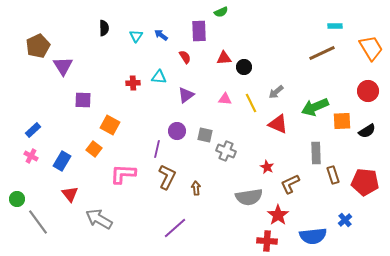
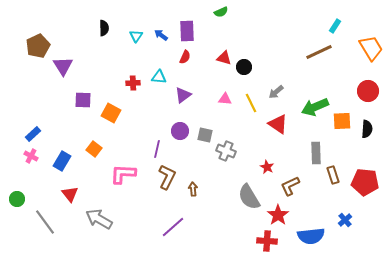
cyan rectangle at (335, 26): rotated 56 degrees counterclockwise
purple rectangle at (199, 31): moved 12 px left
brown line at (322, 53): moved 3 px left, 1 px up
red semicircle at (185, 57): rotated 56 degrees clockwise
red triangle at (224, 58): rotated 21 degrees clockwise
purple triangle at (186, 95): moved 3 px left
red triangle at (278, 124): rotated 10 degrees clockwise
orange square at (110, 125): moved 1 px right, 12 px up
blue rectangle at (33, 130): moved 4 px down
purple circle at (177, 131): moved 3 px right
black semicircle at (367, 131): moved 2 px up; rotated 54 degrees counterclockwise
brown L-shape at (290, 184): moved 2 px down
brown arrow at (196, 188): moved 3 px left, 1 px down
gray semicircle at (249, 197): rotated 68 degrees clockwise
gray line at (38, 222): moved 7 px right
purple line at (175, 228): moved 2 px left, 1 px up
blue semicircle at (313, 236): moved 2 px left
